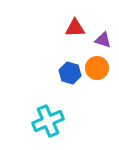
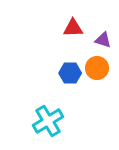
red triangle: moved 2 px left
blue hexagon: rotated 15 degrees counterclockwise
cyan cross: rotated 8 degrees counterclockwise
